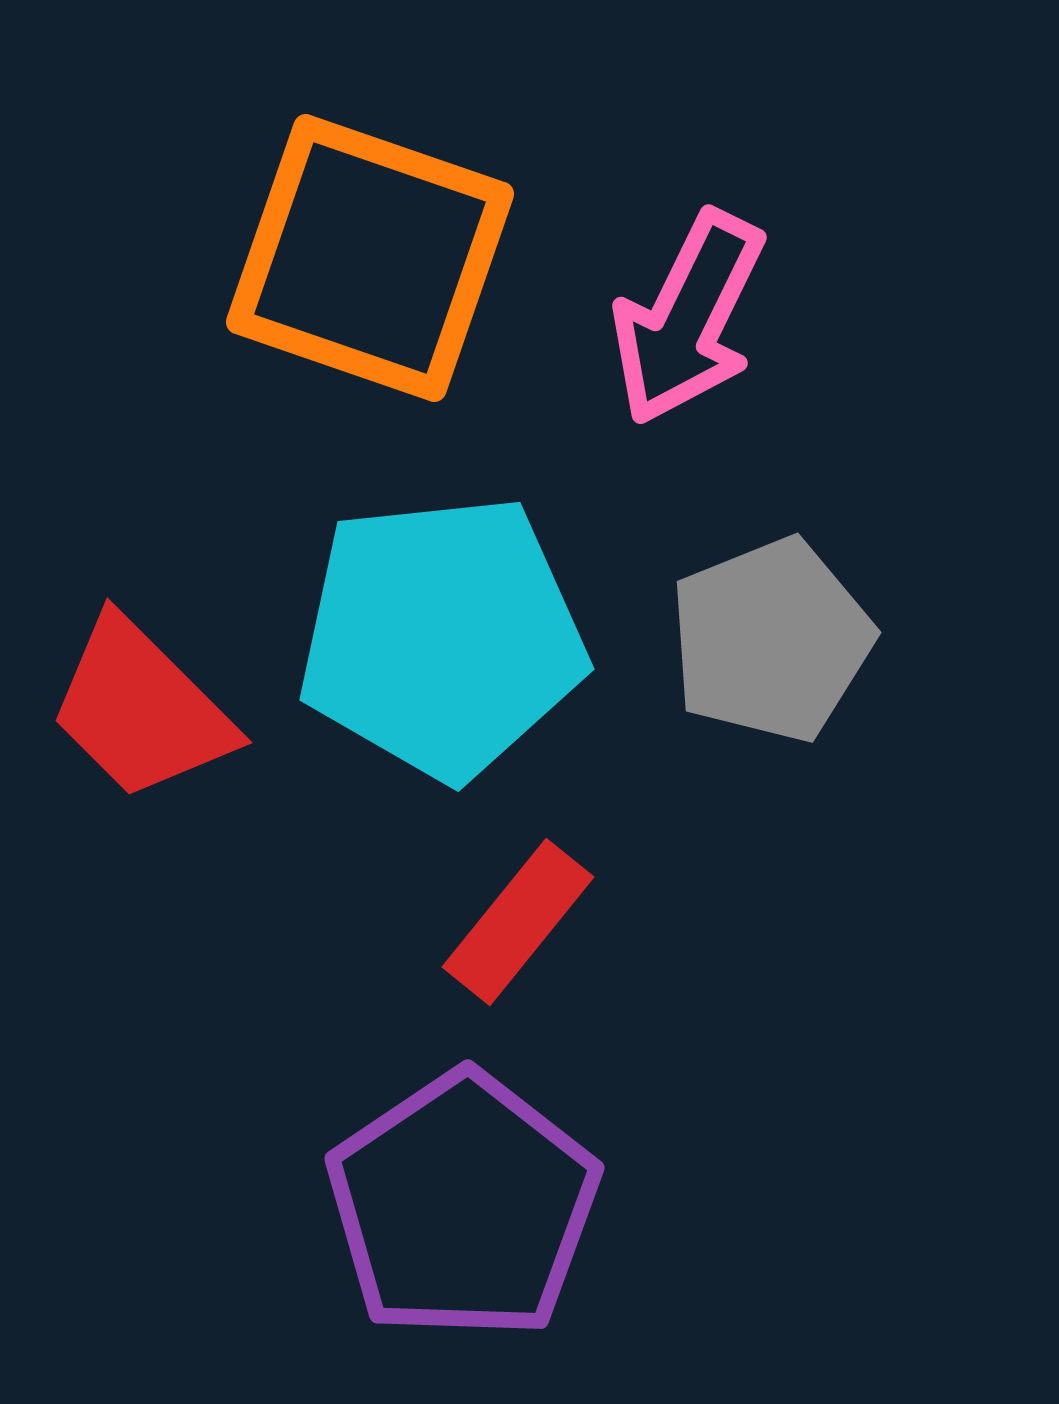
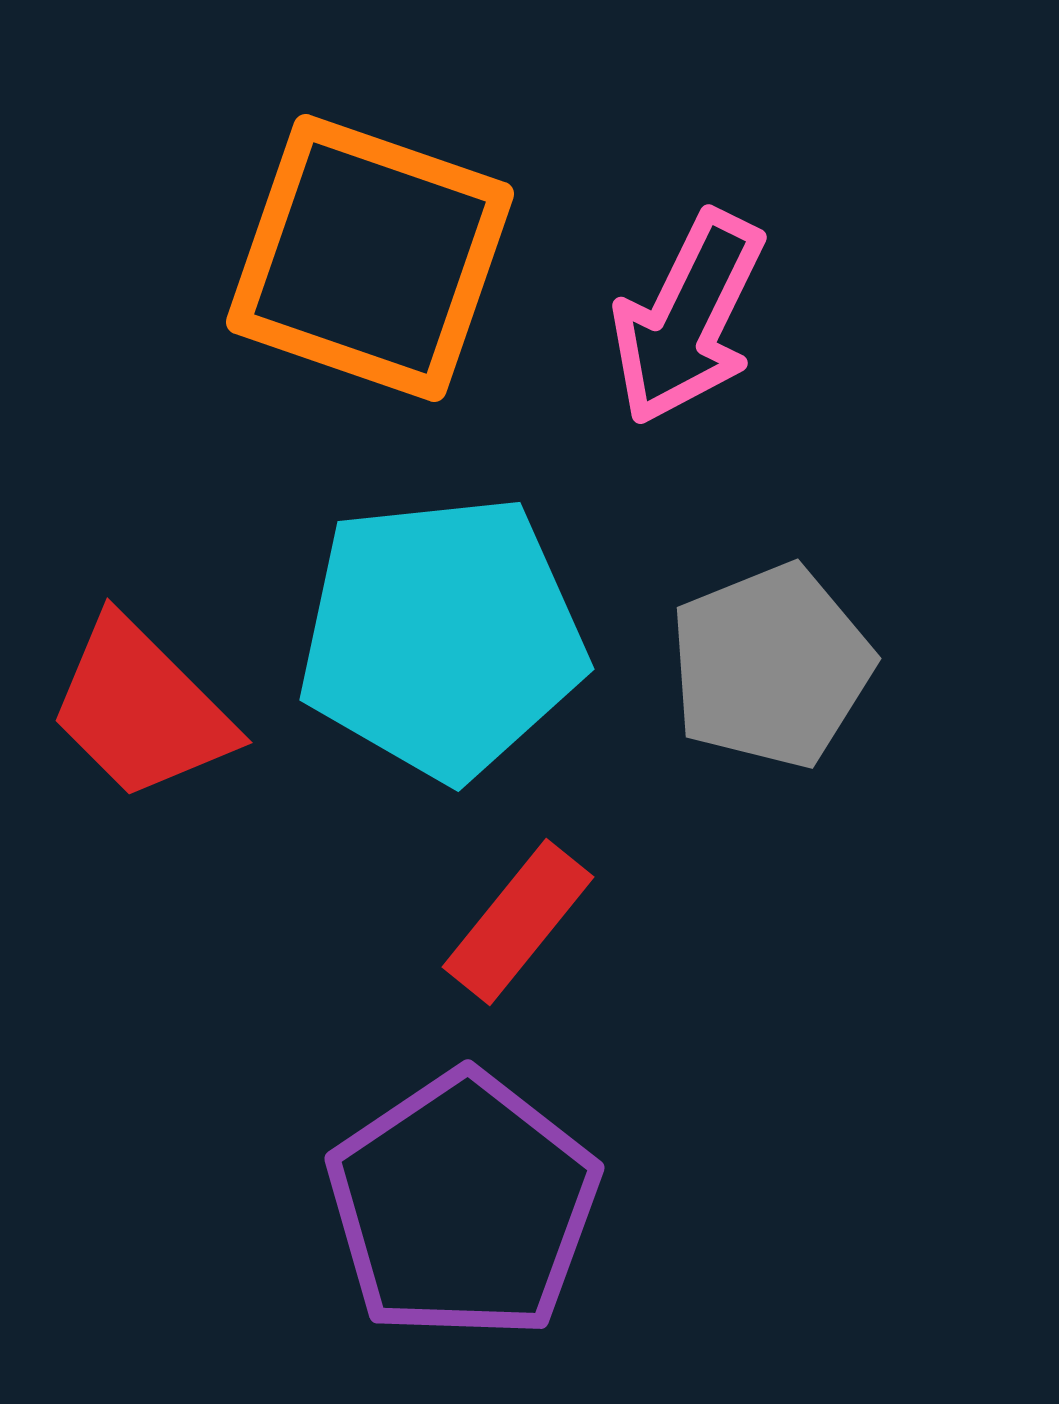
gray pentagon: moved 26 px down
